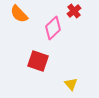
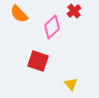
pink diamond: moved 1 px left, 1 px up
